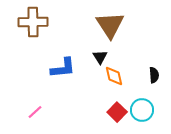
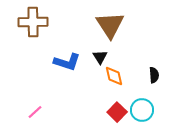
blue L-shape: moved 4 px right, 6 px up; rotated 24 degrees clockwise
